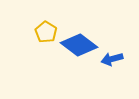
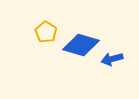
blue diamond: moved 2 px right; rotated 21 degrees counterclockwise
